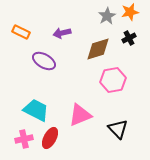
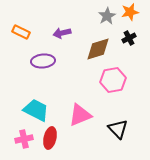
purple ellipse: moved 1 px left; rotated 35 degrees counterclockwise
red ellipse: rotated 15 degrees counterclockwise
